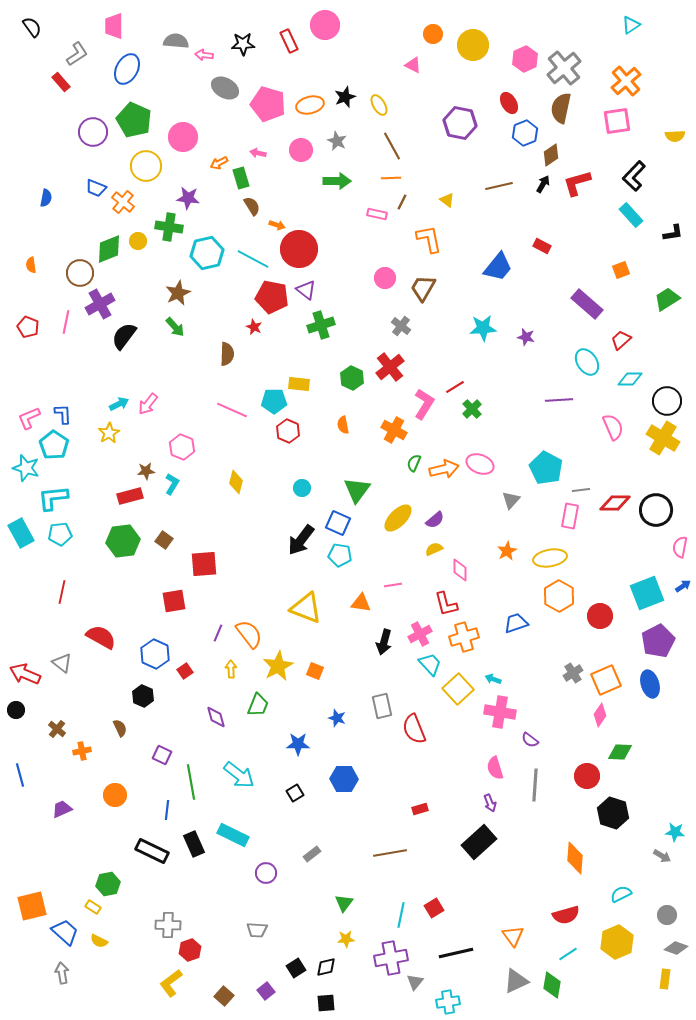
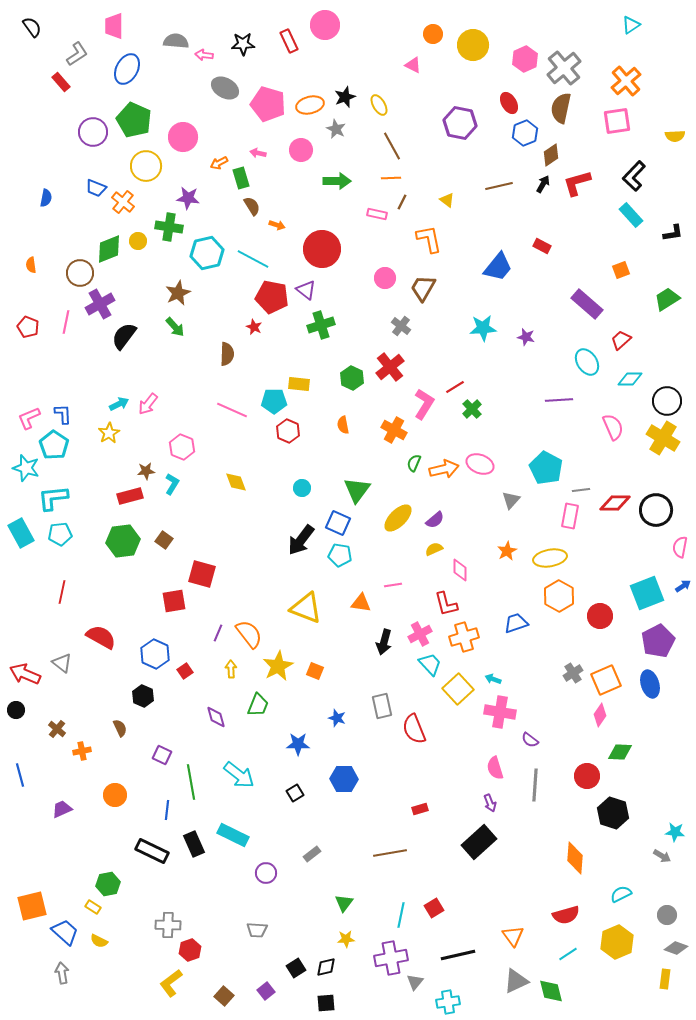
gray star at (337, 141): moved 1 px left, 12 px up
red circle at (299, 249): moved 23 px right
yellow diamond at (236, 482): rotated 35 degrees counterclockwise
red square at (204, 564): moved 2 px left, 10 px down; rotated 20 degrees clockwise
black line at (456, 953): moved 2 px right, 2 px down
green diamond at (552, 985): moved 1 px left, 6 px down; rotated 24 degrees counterclockwise
